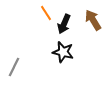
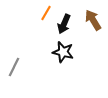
orange line: rotated 63 degrees clockwise
